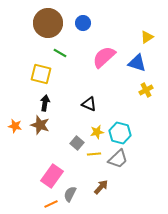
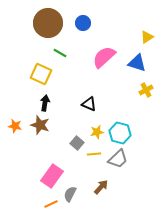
yellow square: rotated 10 degrees clockwise
